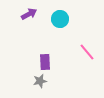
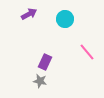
cyan circle: moved 5 px right
purple rectangle: rotated 28 degrees clockwise
gray star: rotated 24 degrees clockwise
